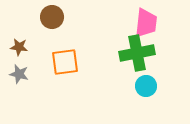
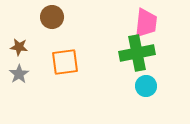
gray star: rotated 24 degrees clockwise
